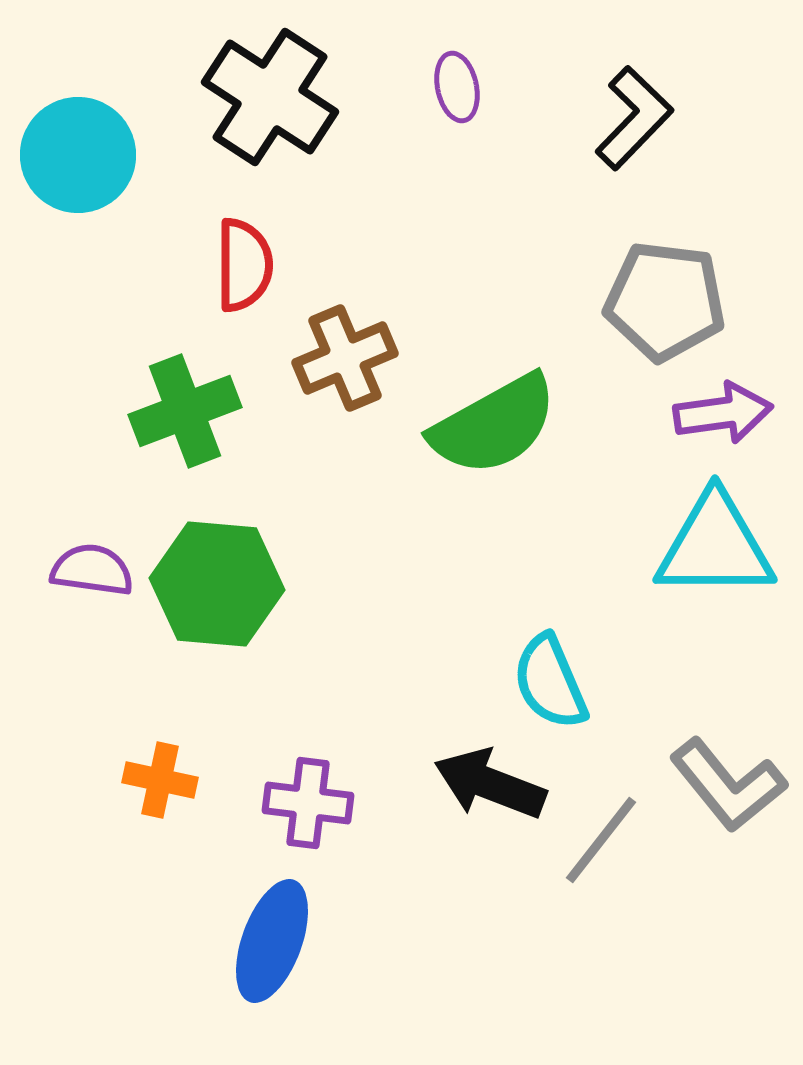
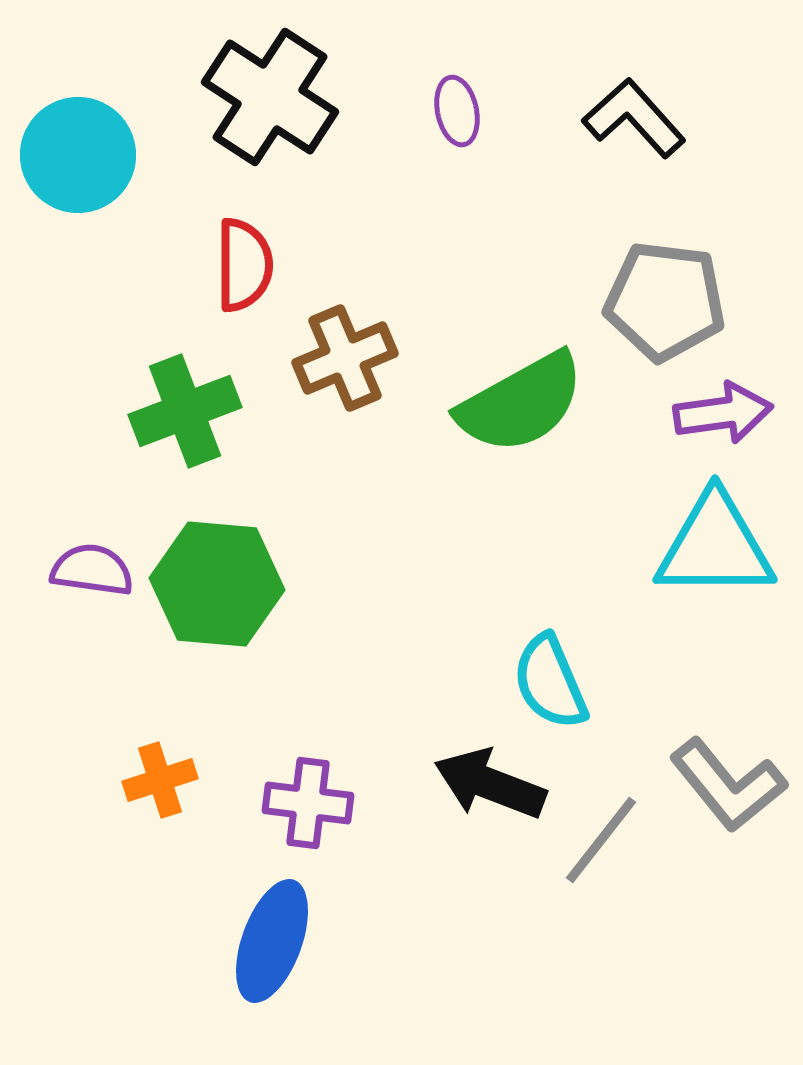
purple ellipse: moved 24 px down
black L-shape: rotated 86 degrees counterclockwise
green semicircle: moved 27 px right, 22 px up
orange cross: rotated 30 degrees counterclockwise
